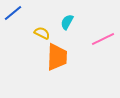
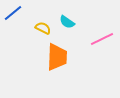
cyan semicircle: rotated 84 degrees counterclockwise
yellow semicircle: moved 1 px right, 5 px up
pink line: moved 1 px left
